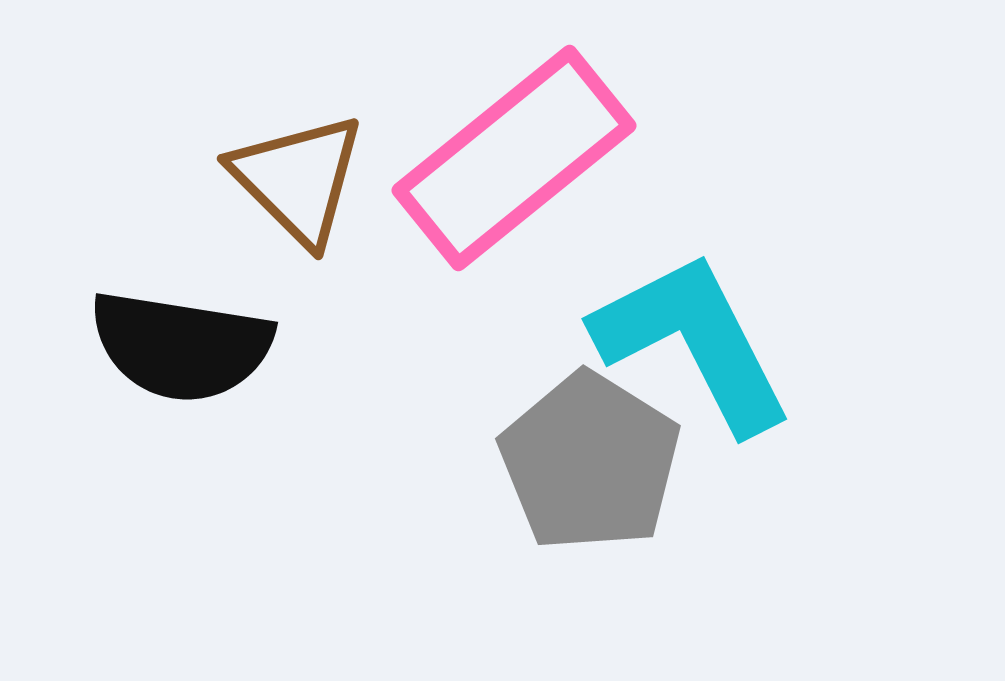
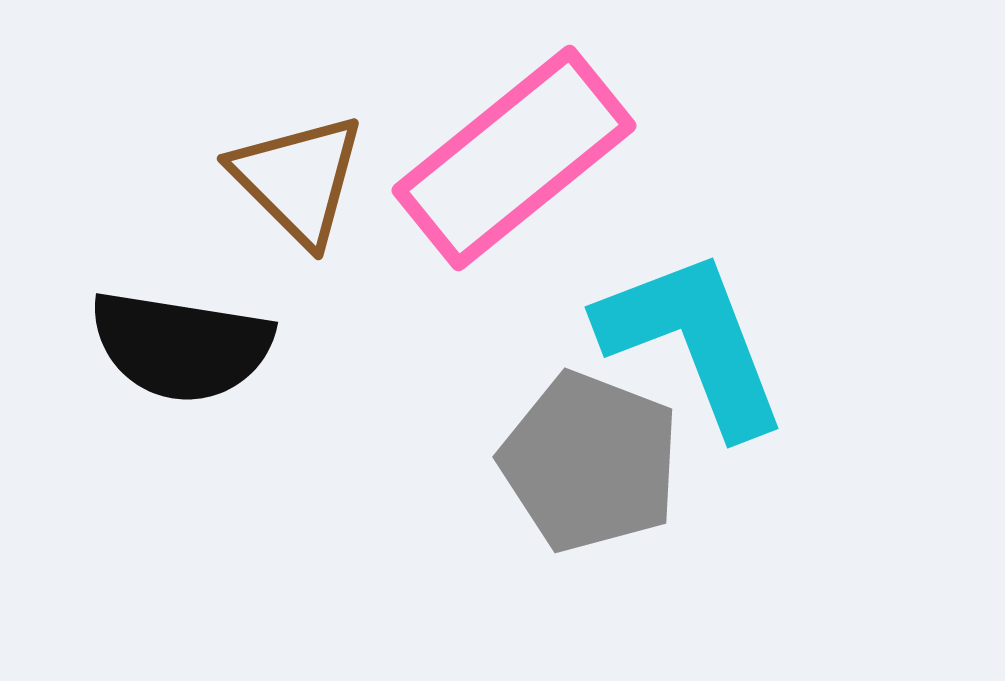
cyan L-shape: rotated 6 degrees clockwise
gray pentagon: rotated 11 degrees counterclockwise
